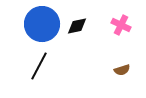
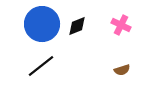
black diamond: rotated 10 degrees counterclockwise
black line: moved 2 px right; rotated 24 degrees clockwise
